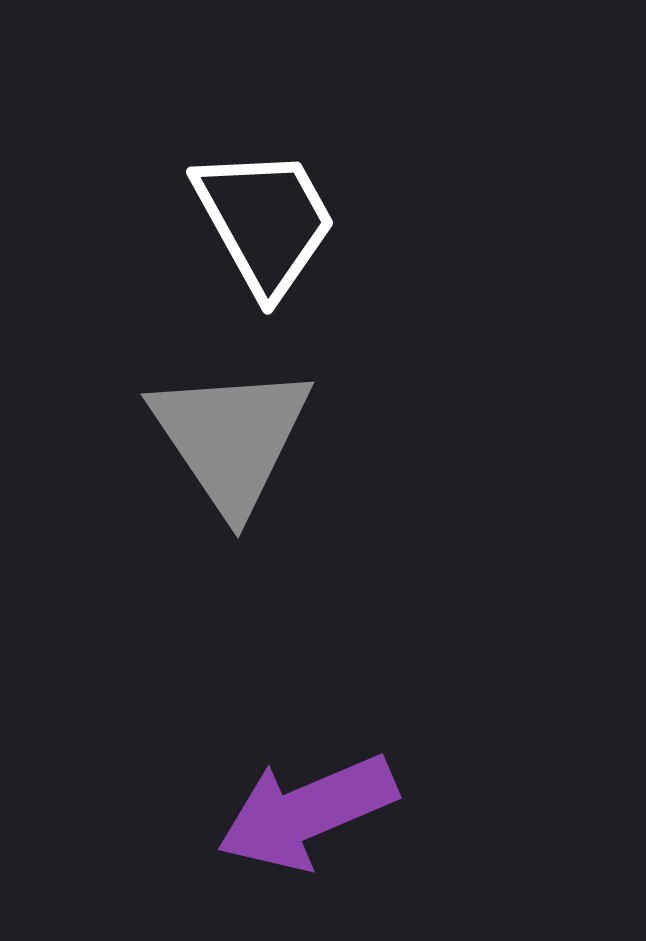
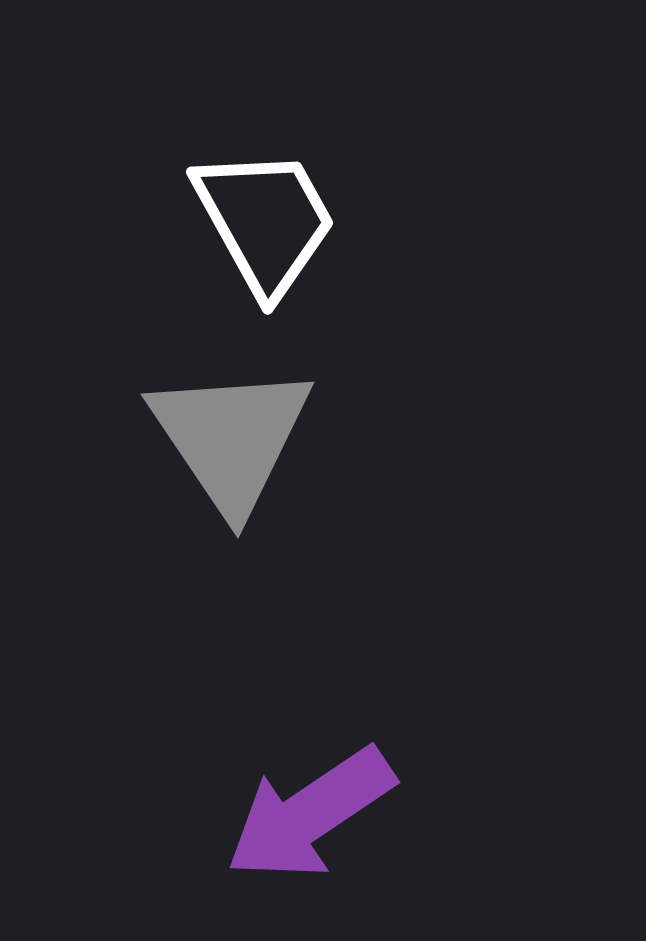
purple arrow: moved 3 px right, 2 px down; rotated 11 degrees counterclockwise
